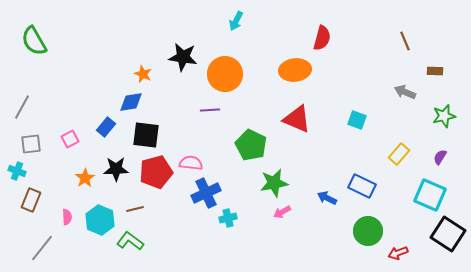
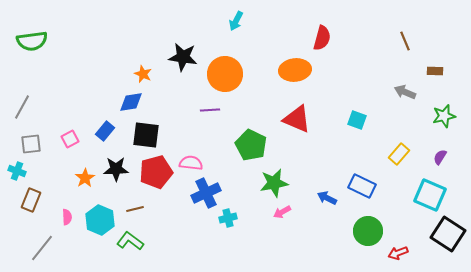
green semicircle at (34, 41): moved 2 px left; rotated 68 degrees counterclockwise
blue rectangle at (106, 127): moved 1 px left, 4 px down
